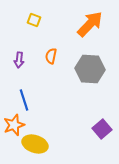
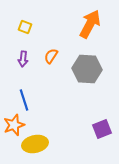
yellow square: moved 9 px left, 7 px down
orange arrow: rotated 16 degrees counterclockwise
orange semicircle: rotated 21 degrees clockwise
purple arrow: moved 4 px right, 1 px up
gray hexagon: moved 3 px left
purple square: rotated 18 degrees clockwise
yellow ellipse: rotated 30 degrees counterclockwise
